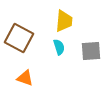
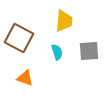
cyan semicircle: moved 2 px left, 5 px down
gray square: moved 2 px left
